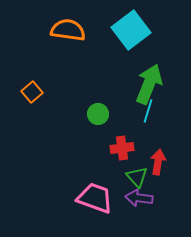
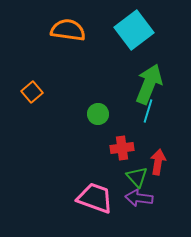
cyan square: moved 3 px right
